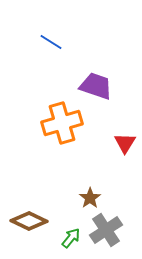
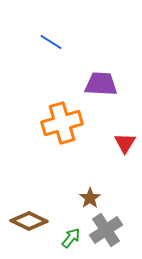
purple trapezoid: moved 5 px right, 2 px up; rotated 16 degrees counterclockwise
